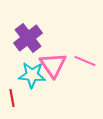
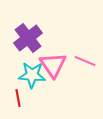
red line: moved 6 px right
